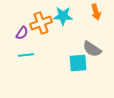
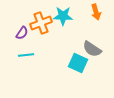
cyan square: rotated 30 degrees clockwise
